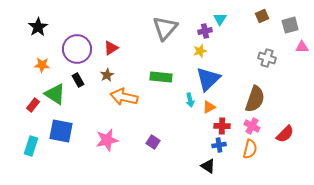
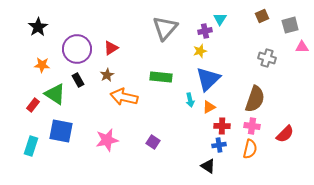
pink cross: rotated 21 degrees counterclockwise
